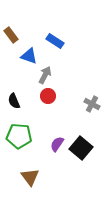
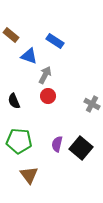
brown rectangle: rotated 14 degrees counterclockwise
green pentagon: moved 5 px down
purple semicircle: rotated 21 degrees counterclockwise
brown triangle: moved 1 px left, 2 px up
